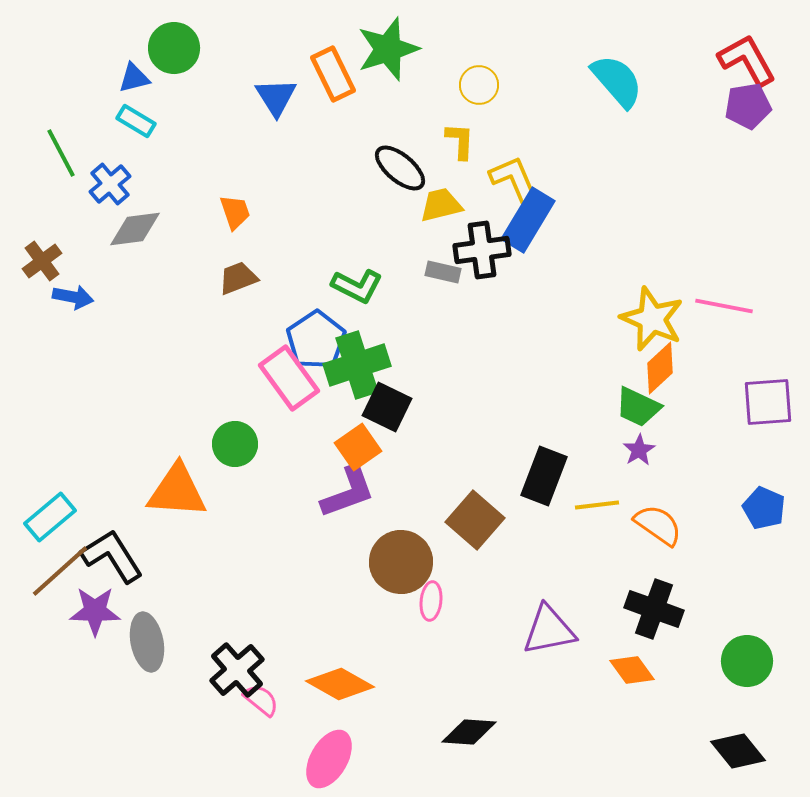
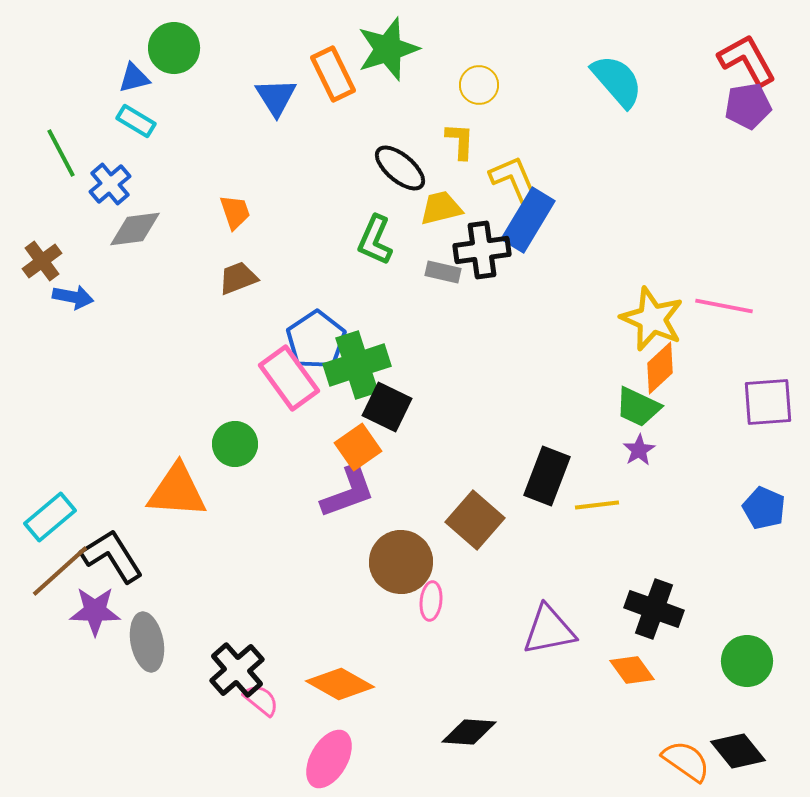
yellow trapezoid at (441, 205): moved 3 px down
green L-shape at (357, 286): moved 18 px right, 46 px up; rotated 87 degrees clockwise
black rectangle at (544, 476): moved 3 px right
orange semicircle at (658, 525): moved 28 px right, 236 px down
